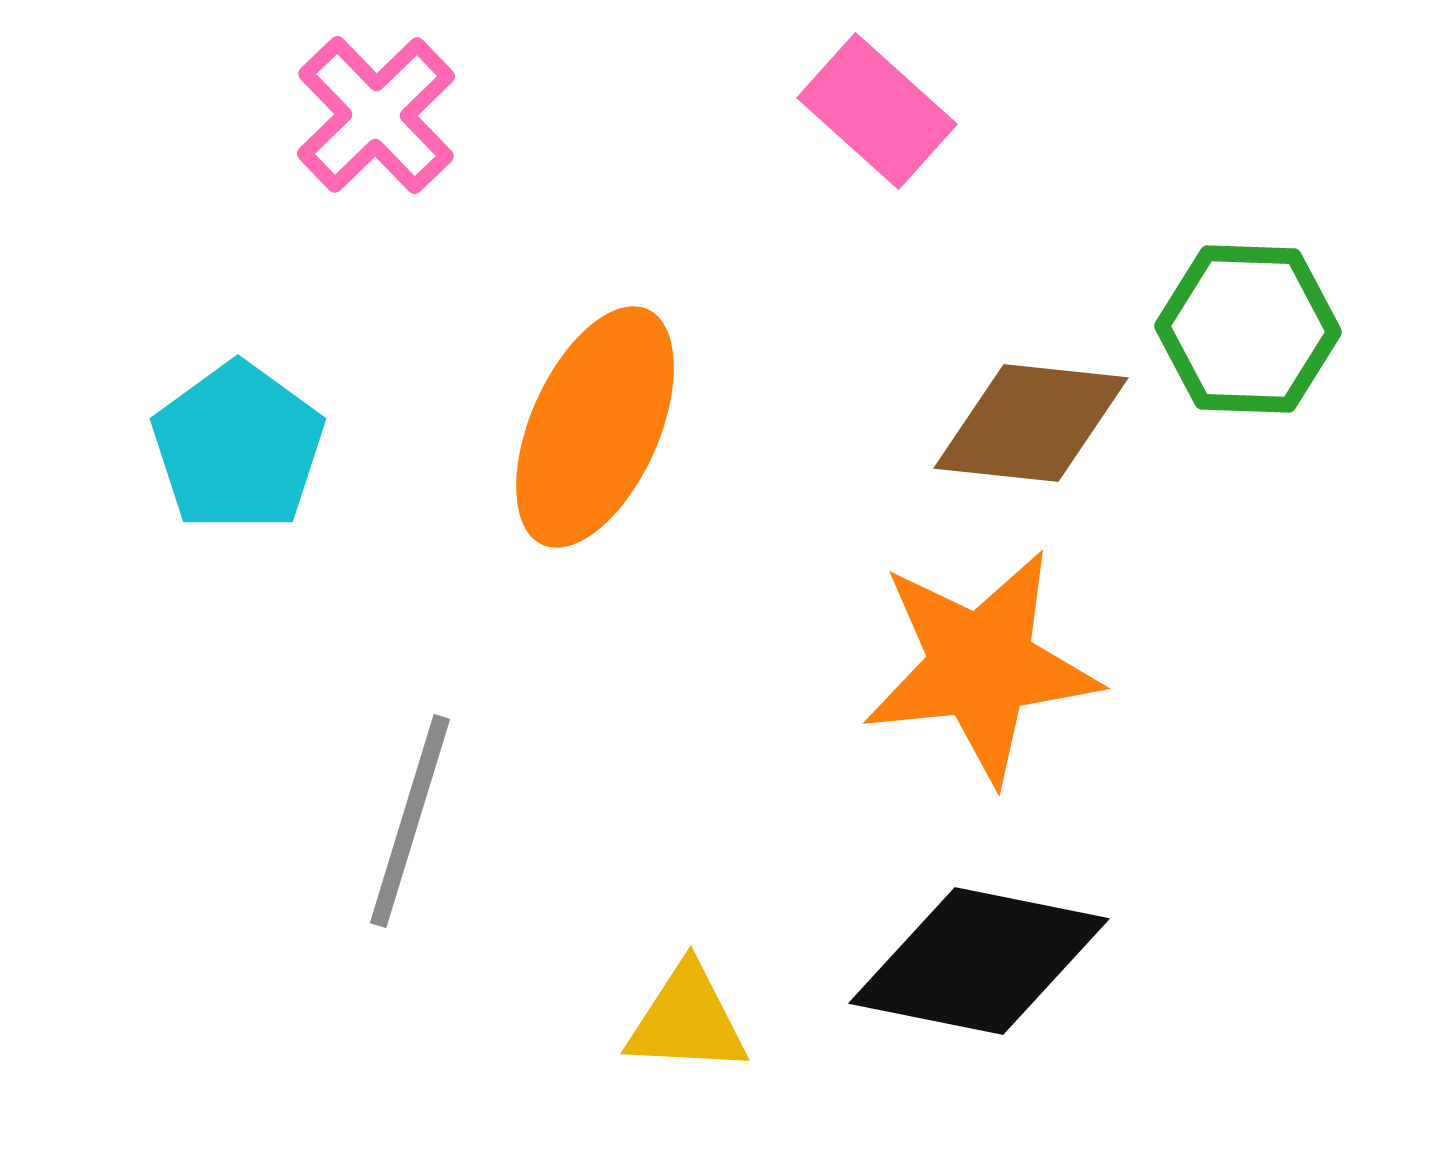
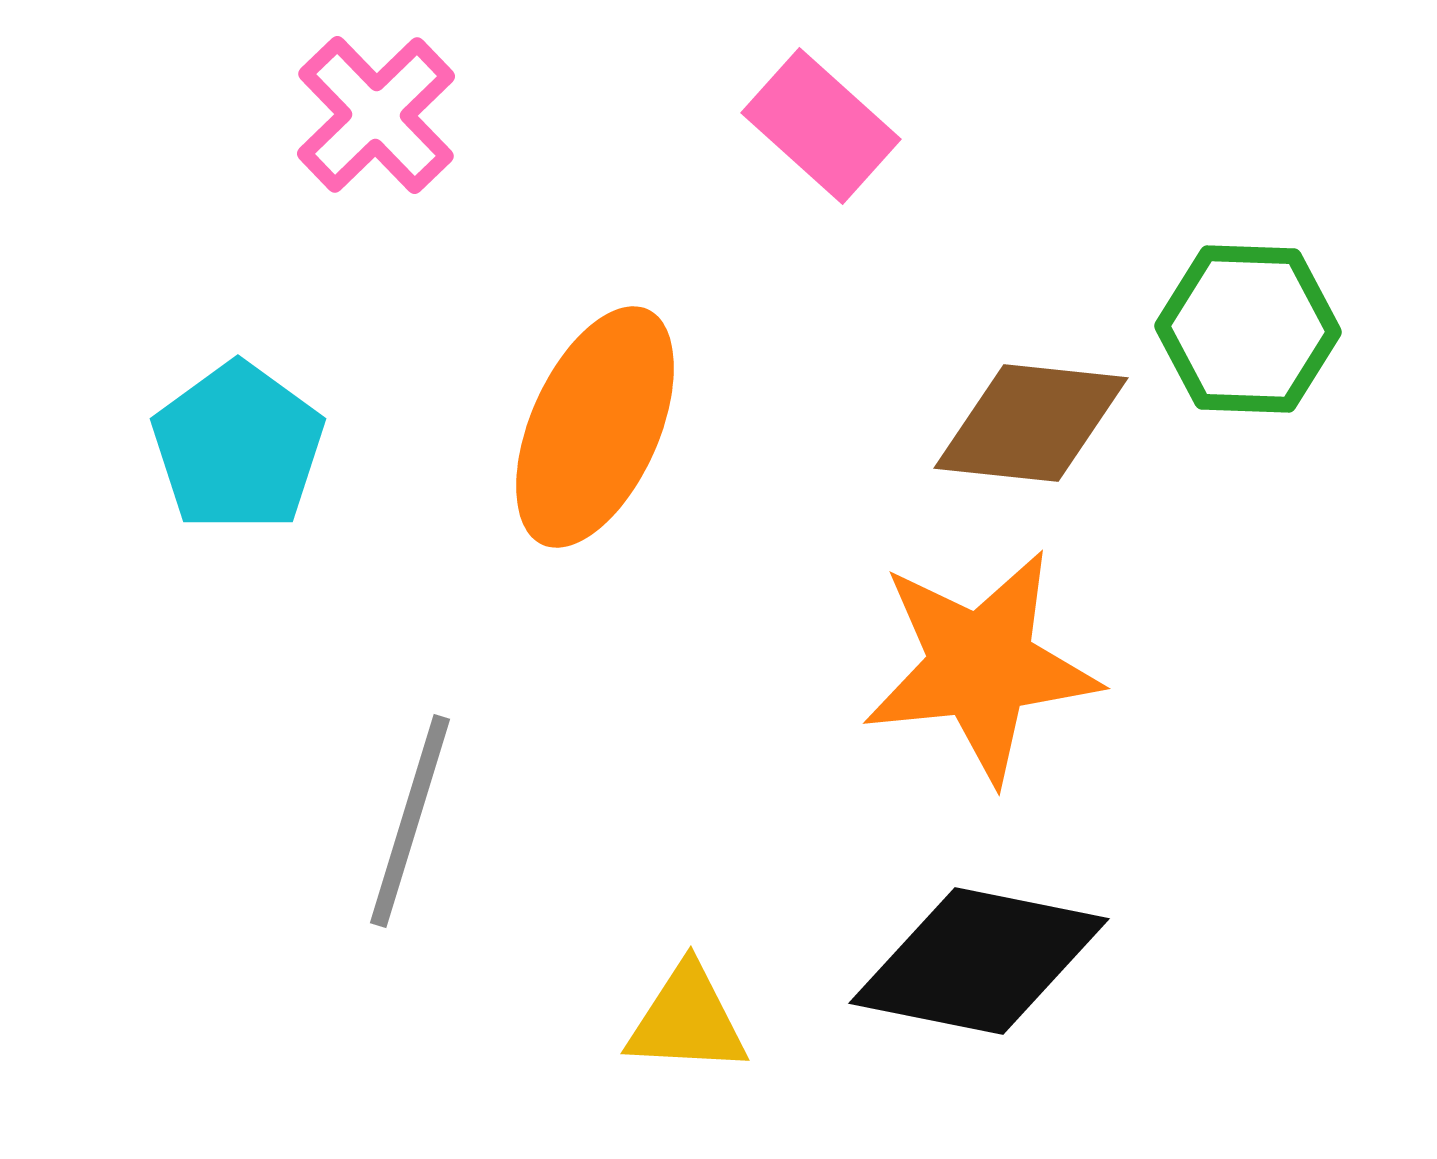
pink rectangle: moved 56 px left, 15 px down
